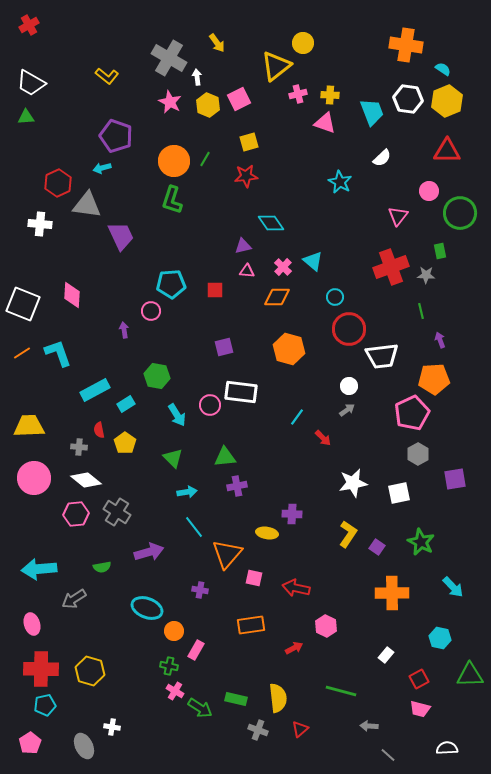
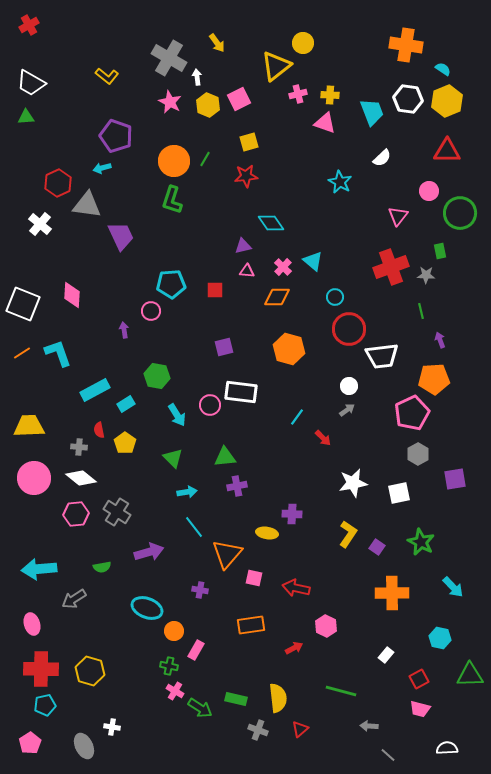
white cross at (40, 224): rotated 35 degrees clockwise
white diamond at (86, 480): moved 5 px left, 2 px up
